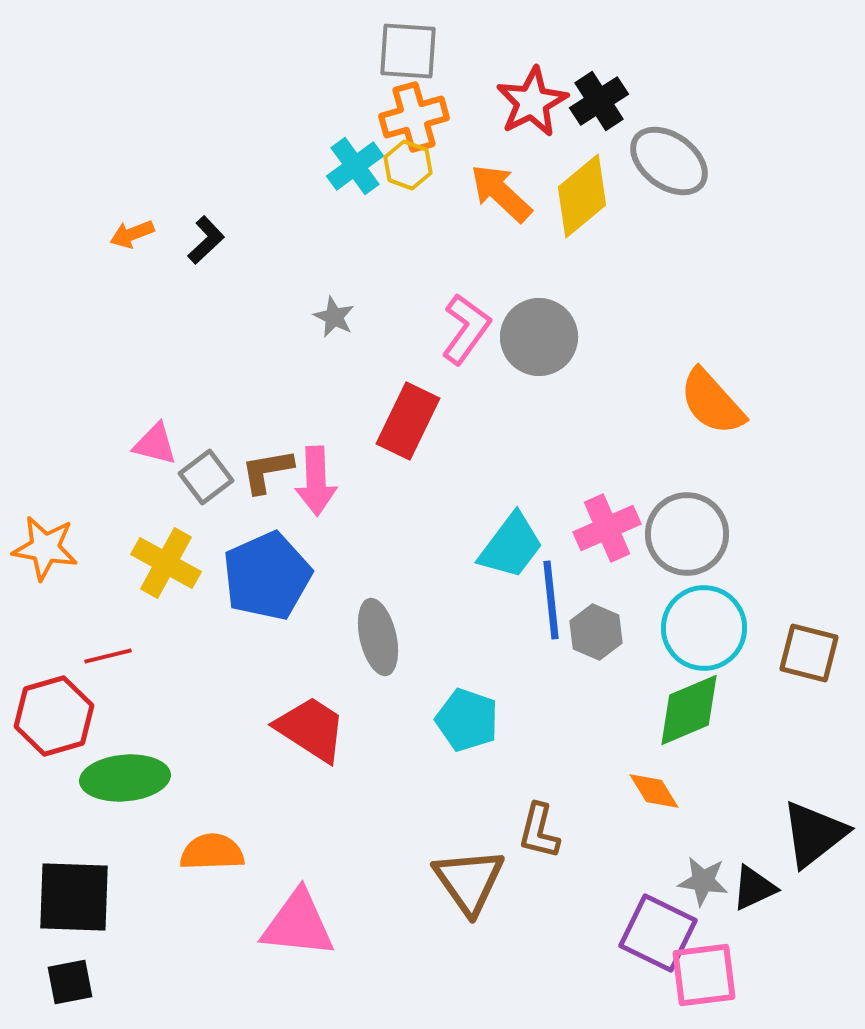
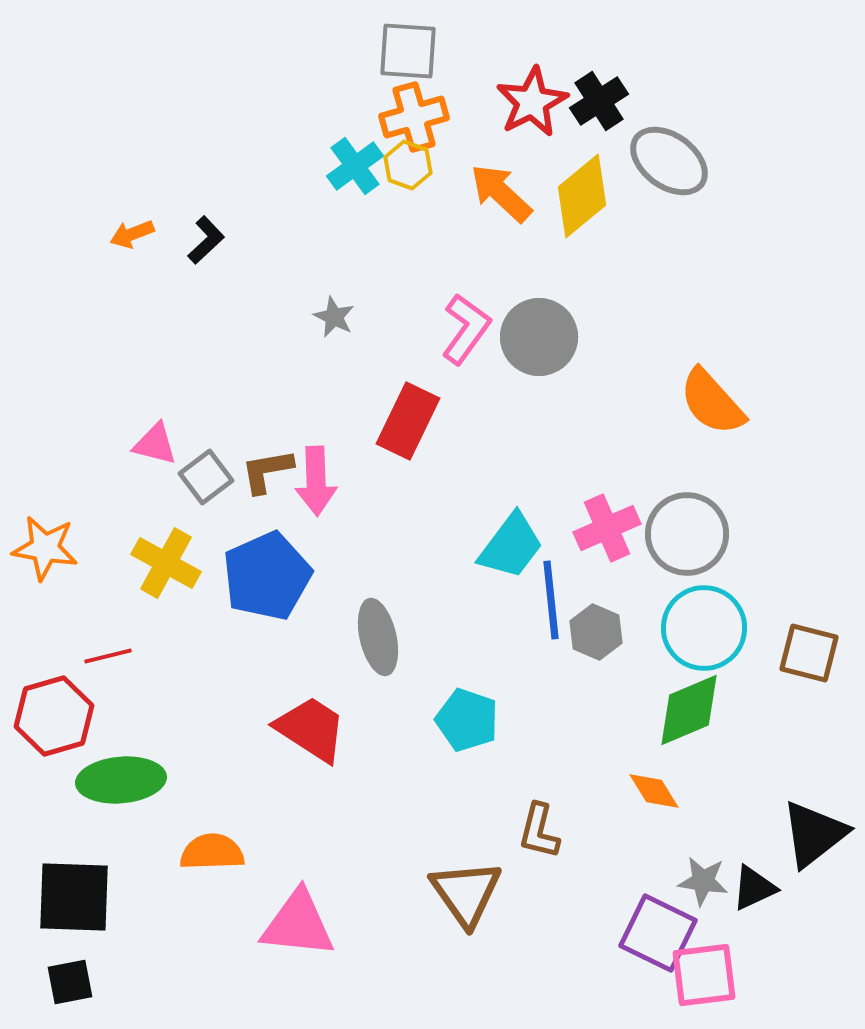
green ellipse at (125, 778): moved 4 px left, 2 px down
brown triangle at (469, 881): moved 3 px left, 12 px down
